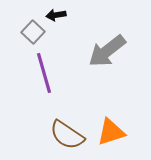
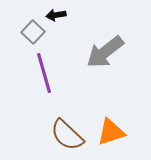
gray arrow: moved 2 px left, 1 px down
brown semicircle: rotated 9 degrees clockwise
